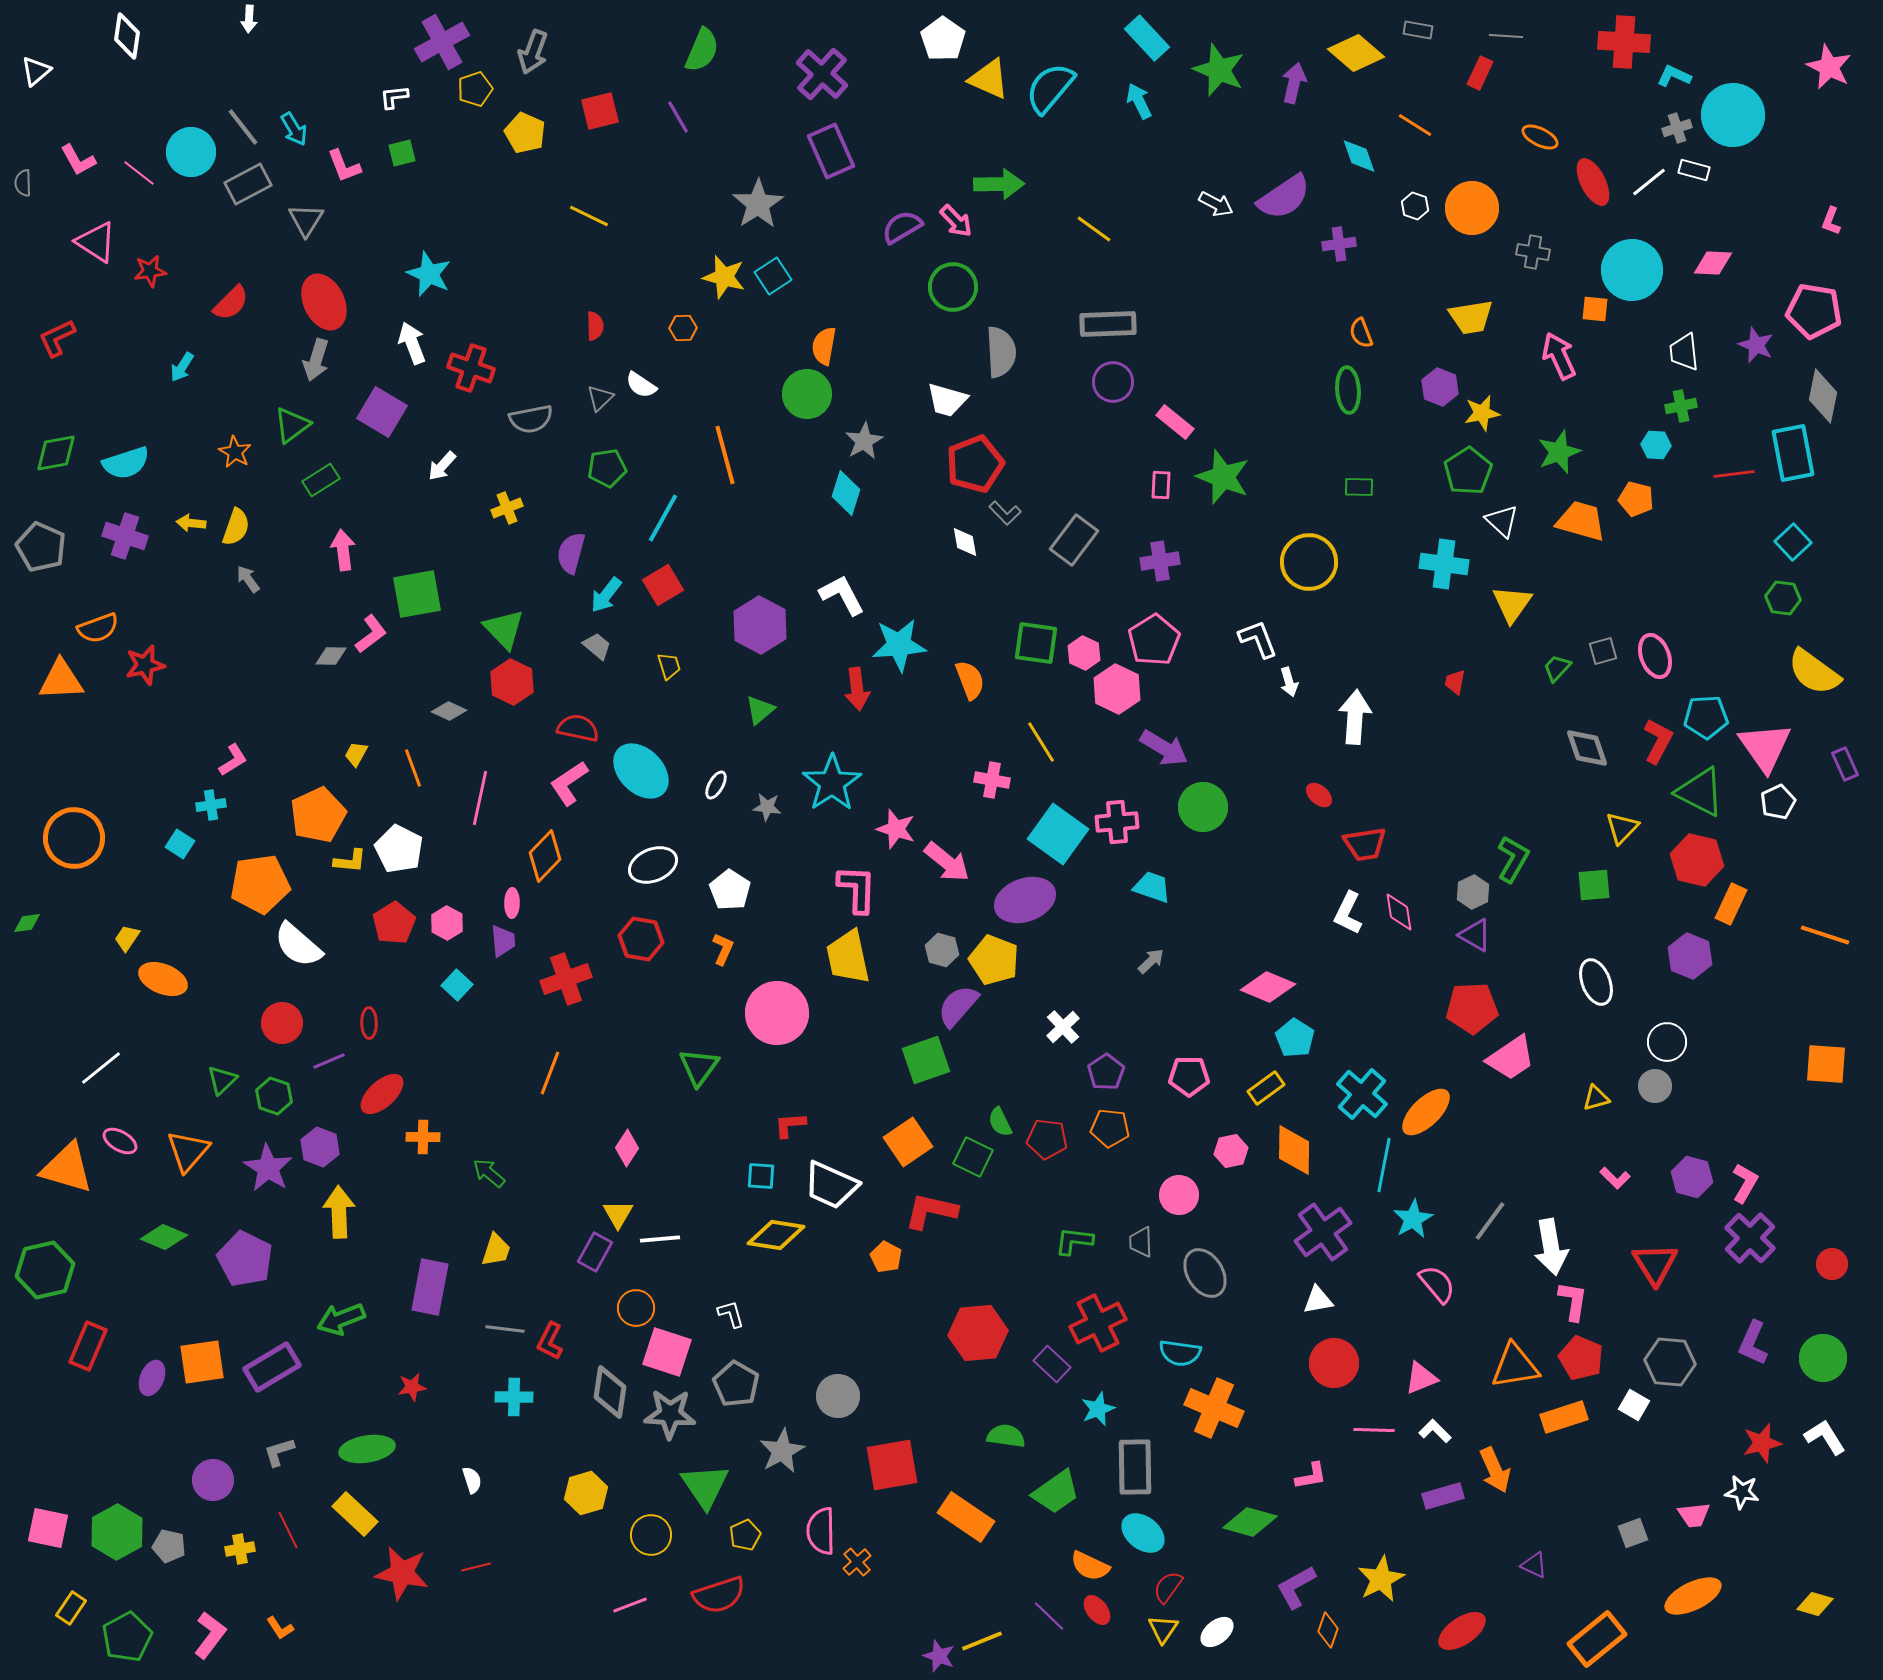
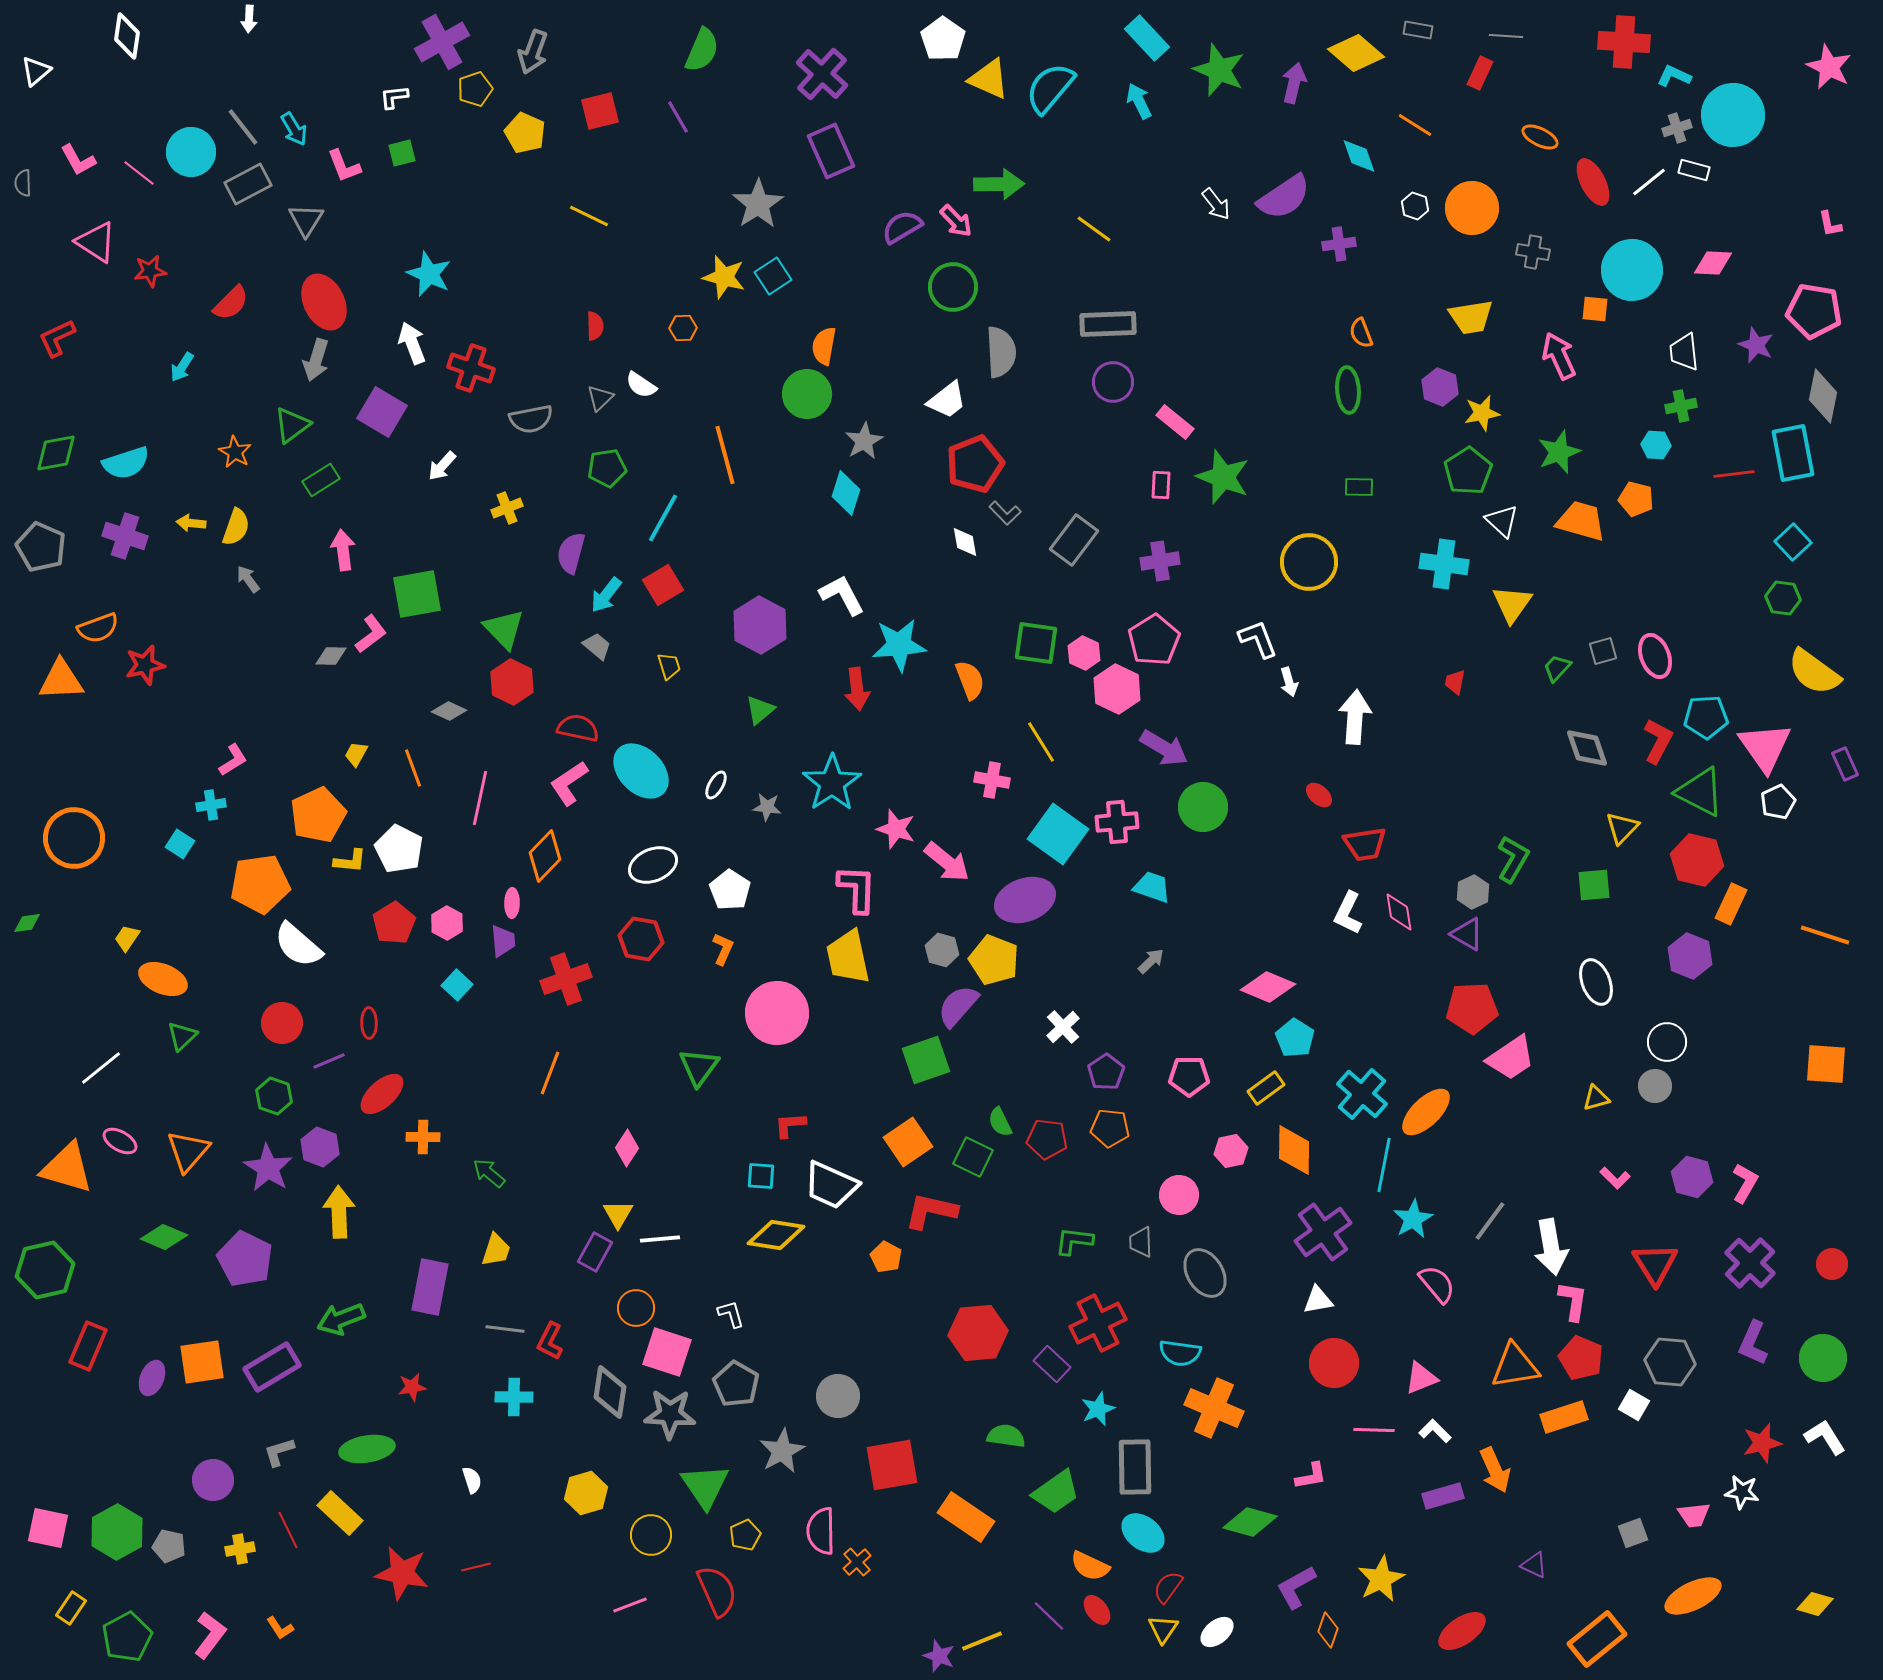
white arrow at (1216, 204): rotated 24 degrees clockwise
pink L-shape at (1831, 221): moved 1 px left, 3 px down; rotated 32 degrees counterclockwise
white trapezoid at (947, 400): rotated 54 degrees counterclockwise
purple triangle at (1475, 935): moved 8 px left, 1 px up
green triangle at (222, 1080): moved 40 px left, 44 px up
purple cross at (1750, 1238): moved 25 px down
yellow rectangle at (355, 1514): moved 15 px left, 1 px up
red semicircle at (719, 1595): moved 2 px left, 4 px up; rotated 96 degrees counterclockwise
